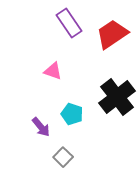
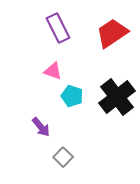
purple rectangle: moved 11 px left, 5 px down; rotated 8 degrees clockwise
red trapezoid: moved 1 px up
cyan pentagon: moved 18 px up
